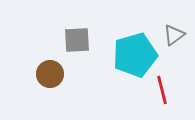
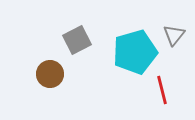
gray triangle: rotated 15 degrees counterclockwise
gray square: rotated 24 degrees counterclockwise
cyan pentagon: moved 3 px up
